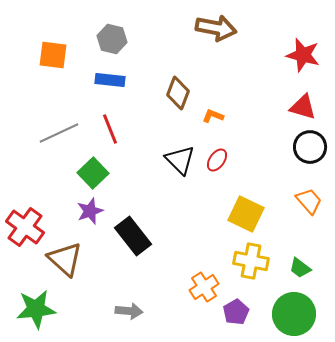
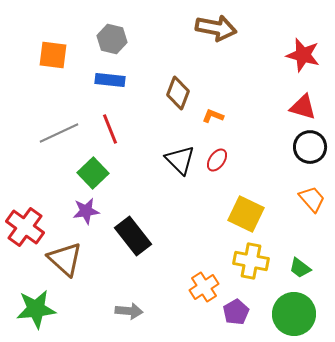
orange trapezoid: moved 3 px right, 2 px up
purple star: moved 4 px left; rotated 12 degrees clockwise
